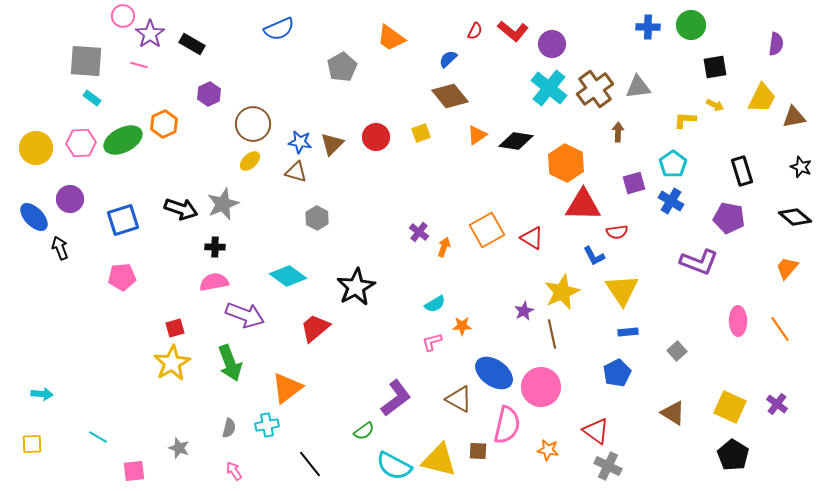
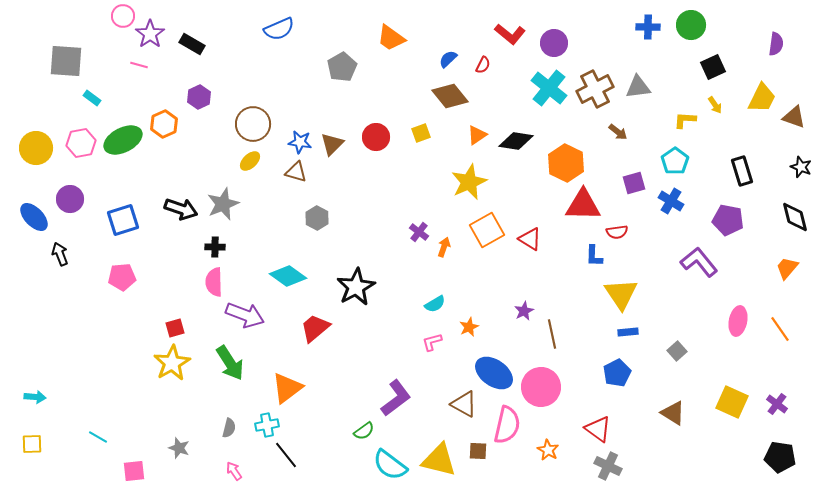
red semicircle at (475, 31): moved 8 px right, 34 px down
red L-shape at (513, 31): moved 3 px left, 3 px down
purple circle at (552, 44): moved 2 px right, 1 px up
gray square at (86, 61): moved 20 px left
black square at (715, 67): moved 2 px left; rotated 15 degrees counterclockwise
brown cross at (595, 89): rotated 9 degrees clockwise
purple hexagon at (209, 94): moved 10 px left, 3 px down
yellow arrow at (715, 105): rotated 30 degrees clockwise
brown triangle at (794, 117): rotated 30 degrees clockwise
brown arrow at (618, 132): rotated 126 degrees clockwise
pink hexagon at (81, 143): rotated 8 degrees counterclockwise
cyan pentagon at (673, 164): moved 2 px right, 3 px up
black diamond at (795, 217): rotated 36 degrees clockwise
purple pentagon at (729, 218): moved 1 px left, 2 px down
red triangle at (532, 238): moved 2 px left, 1 px down
black arrow at (60, 248): moved 6 px down
blue L-shape at (594, 256): rotated 30 degrees clockwise
purple L-shape at (699, 262): rotated 150 degrees counterclockwise
pink semicircle at (214, 282): rotated 80 degrees counterclockwise
yellow triangle at (622, 290): moved 1 px left, 4 px down
yellow star at (562, 292): moved 93 px left, 110 px up
pink ellipse at (738, 321): rotated 12 degrees clockwise
orange star at (462, 326): moved 7 px right, 1 px down; rotated 24 degrees counterclockwise
green arrow at (230, 363): rotated 12 degrees counterclockwise
cyan arrow at (42, 394): moved 7 px left, 3 px down
brown triangle at (459, 399): moved 5 px right, 5 px down
yellow square at (730, 407): moved 2 px right, 5 px up
red triangle at (596, 431): moved 2 px right, 2 px up
orange star at (548, 450): rotated 20 degrees clockwise
black pentagon at (733, 455): moved 47 px right, 2 px down; rotated 24 degrees counterclockwise
black line at (310, 464): moved 24 px left, 9 px up
cyan semicircle at (394, 466): moved 4 px left, 1 px up; rotated 9 degrees clockwise
